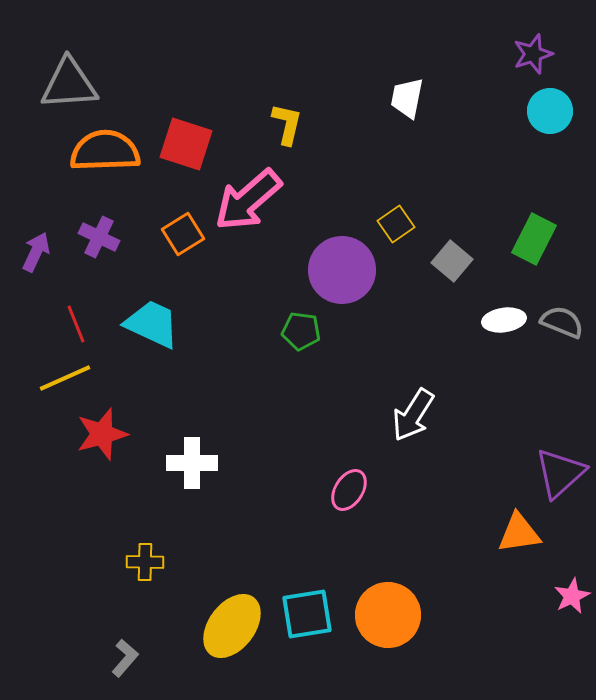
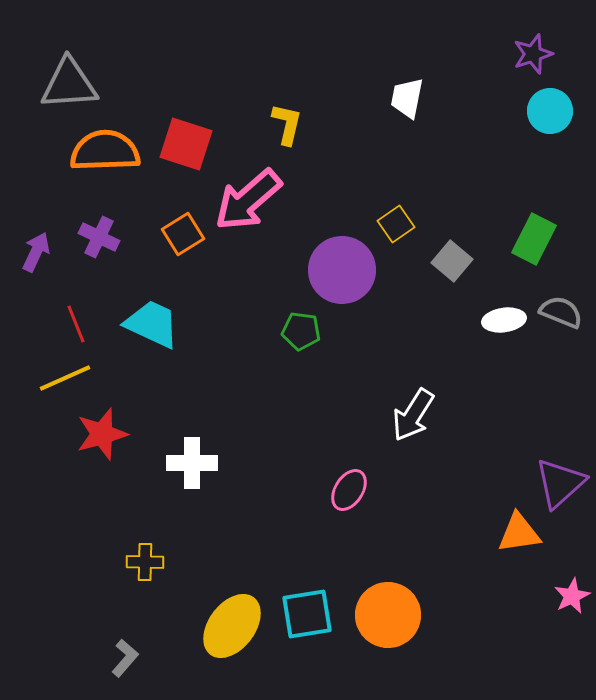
gray semicircle: moved 1 px left, 10 px up
purple triangle: moved 10 px down
